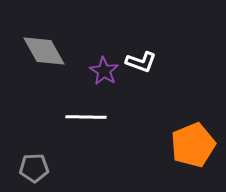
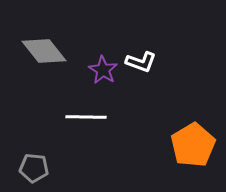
gray diamond: rotated 9 degrees counterclockwise
purple star: moved 1 px left, 1 px up
orange pentagon: rotated 9 degrees counterclockwise
gray pentagon: rotated 8 degrees clockwise
